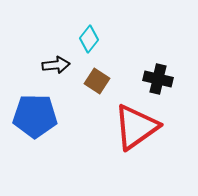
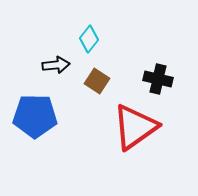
red triangle: moved 1 px left
